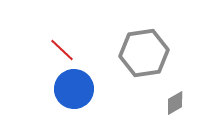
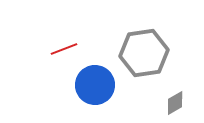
red line: moved 2 px right, 1 px up; rotated 64 degrees counterclockwise
blue circle: moved 21 px right, 4 px up
